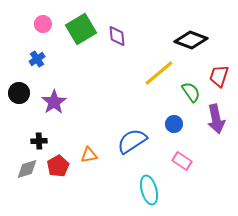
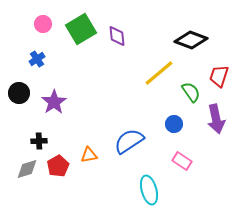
blue semicircle: moved 3 px left
